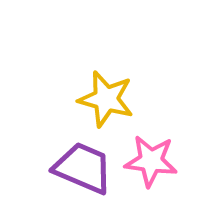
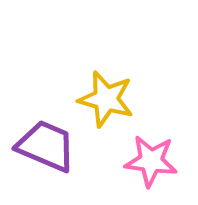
purple trapezoid: moved 37 px left, 22 px up
